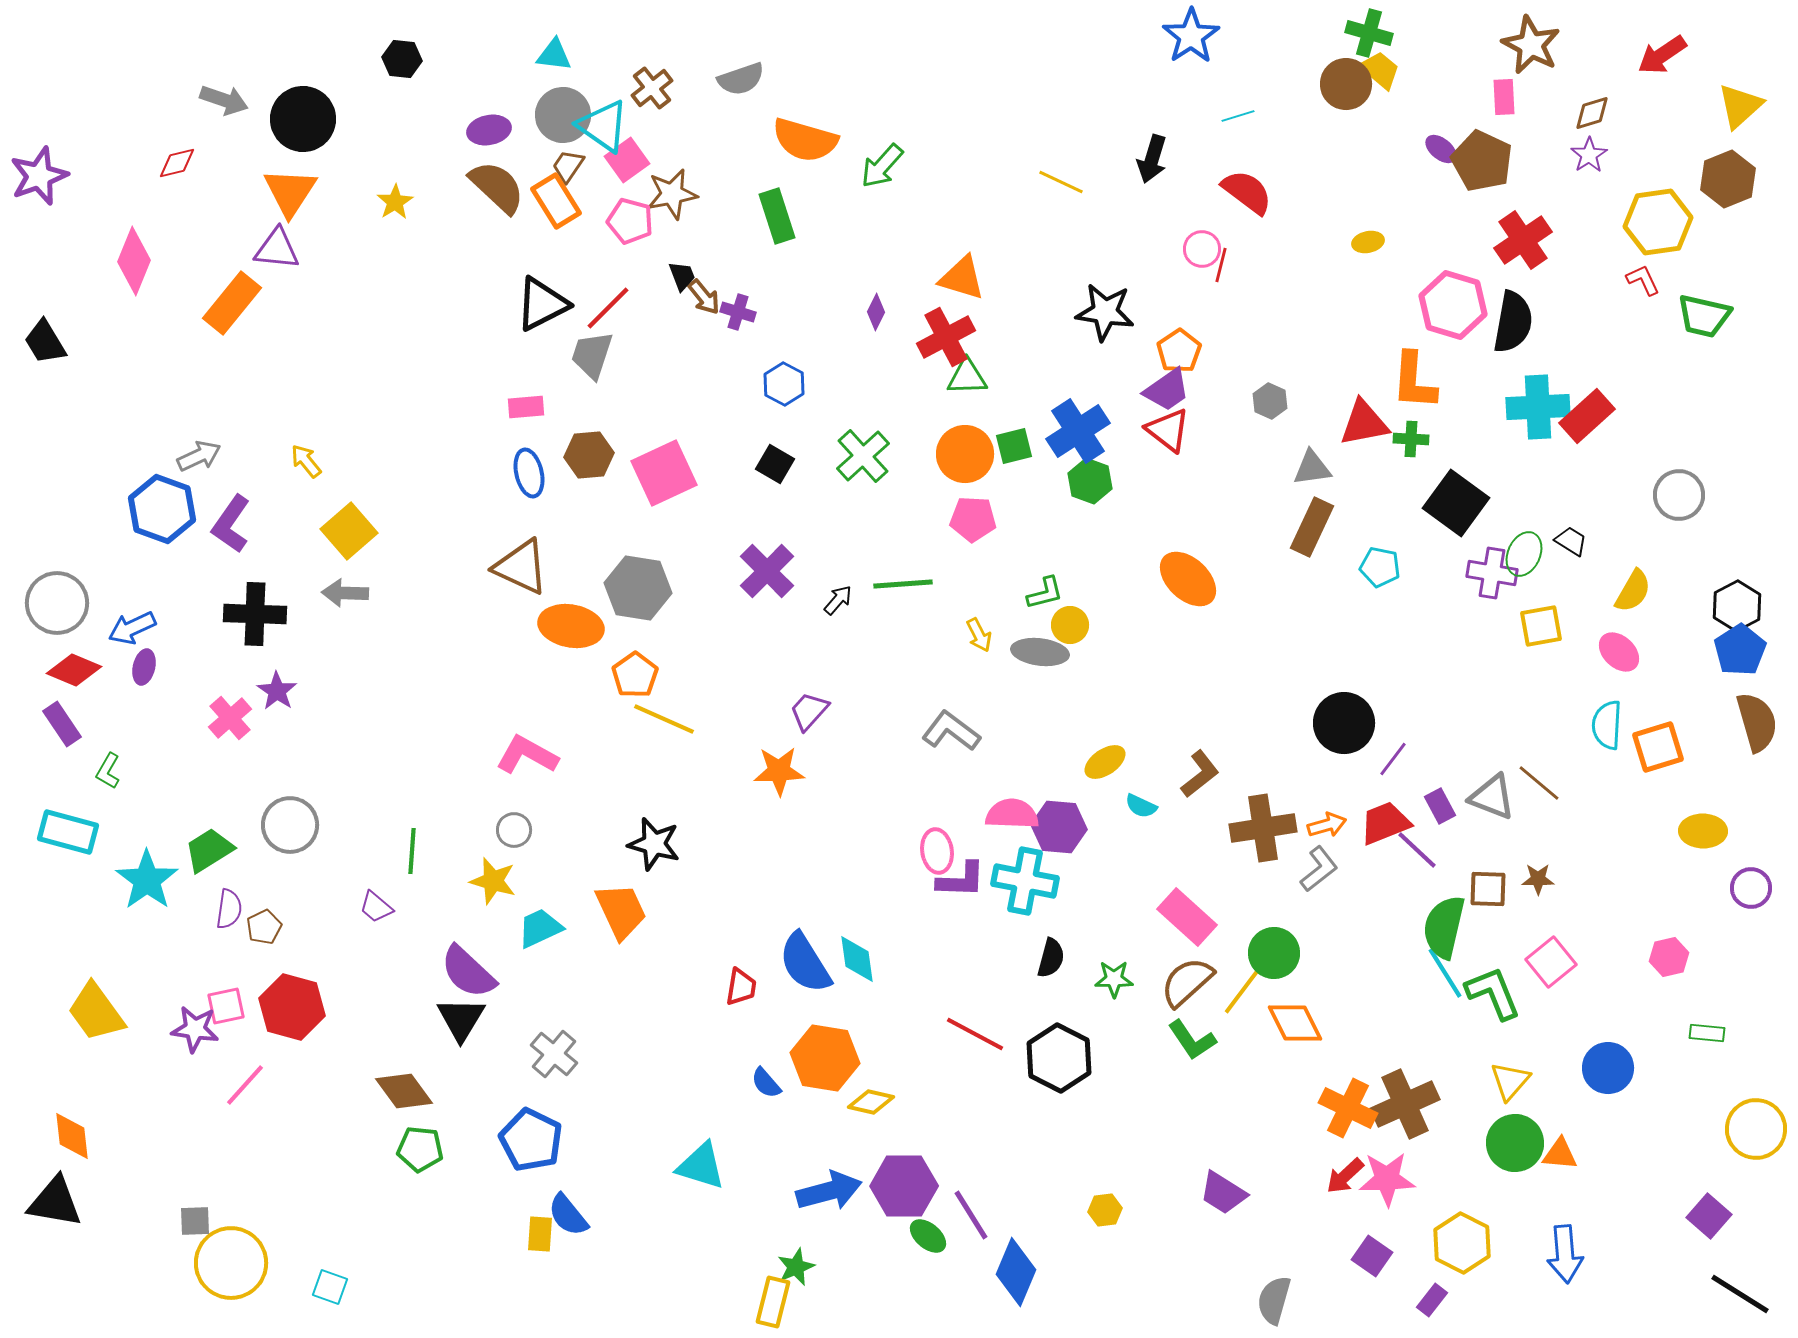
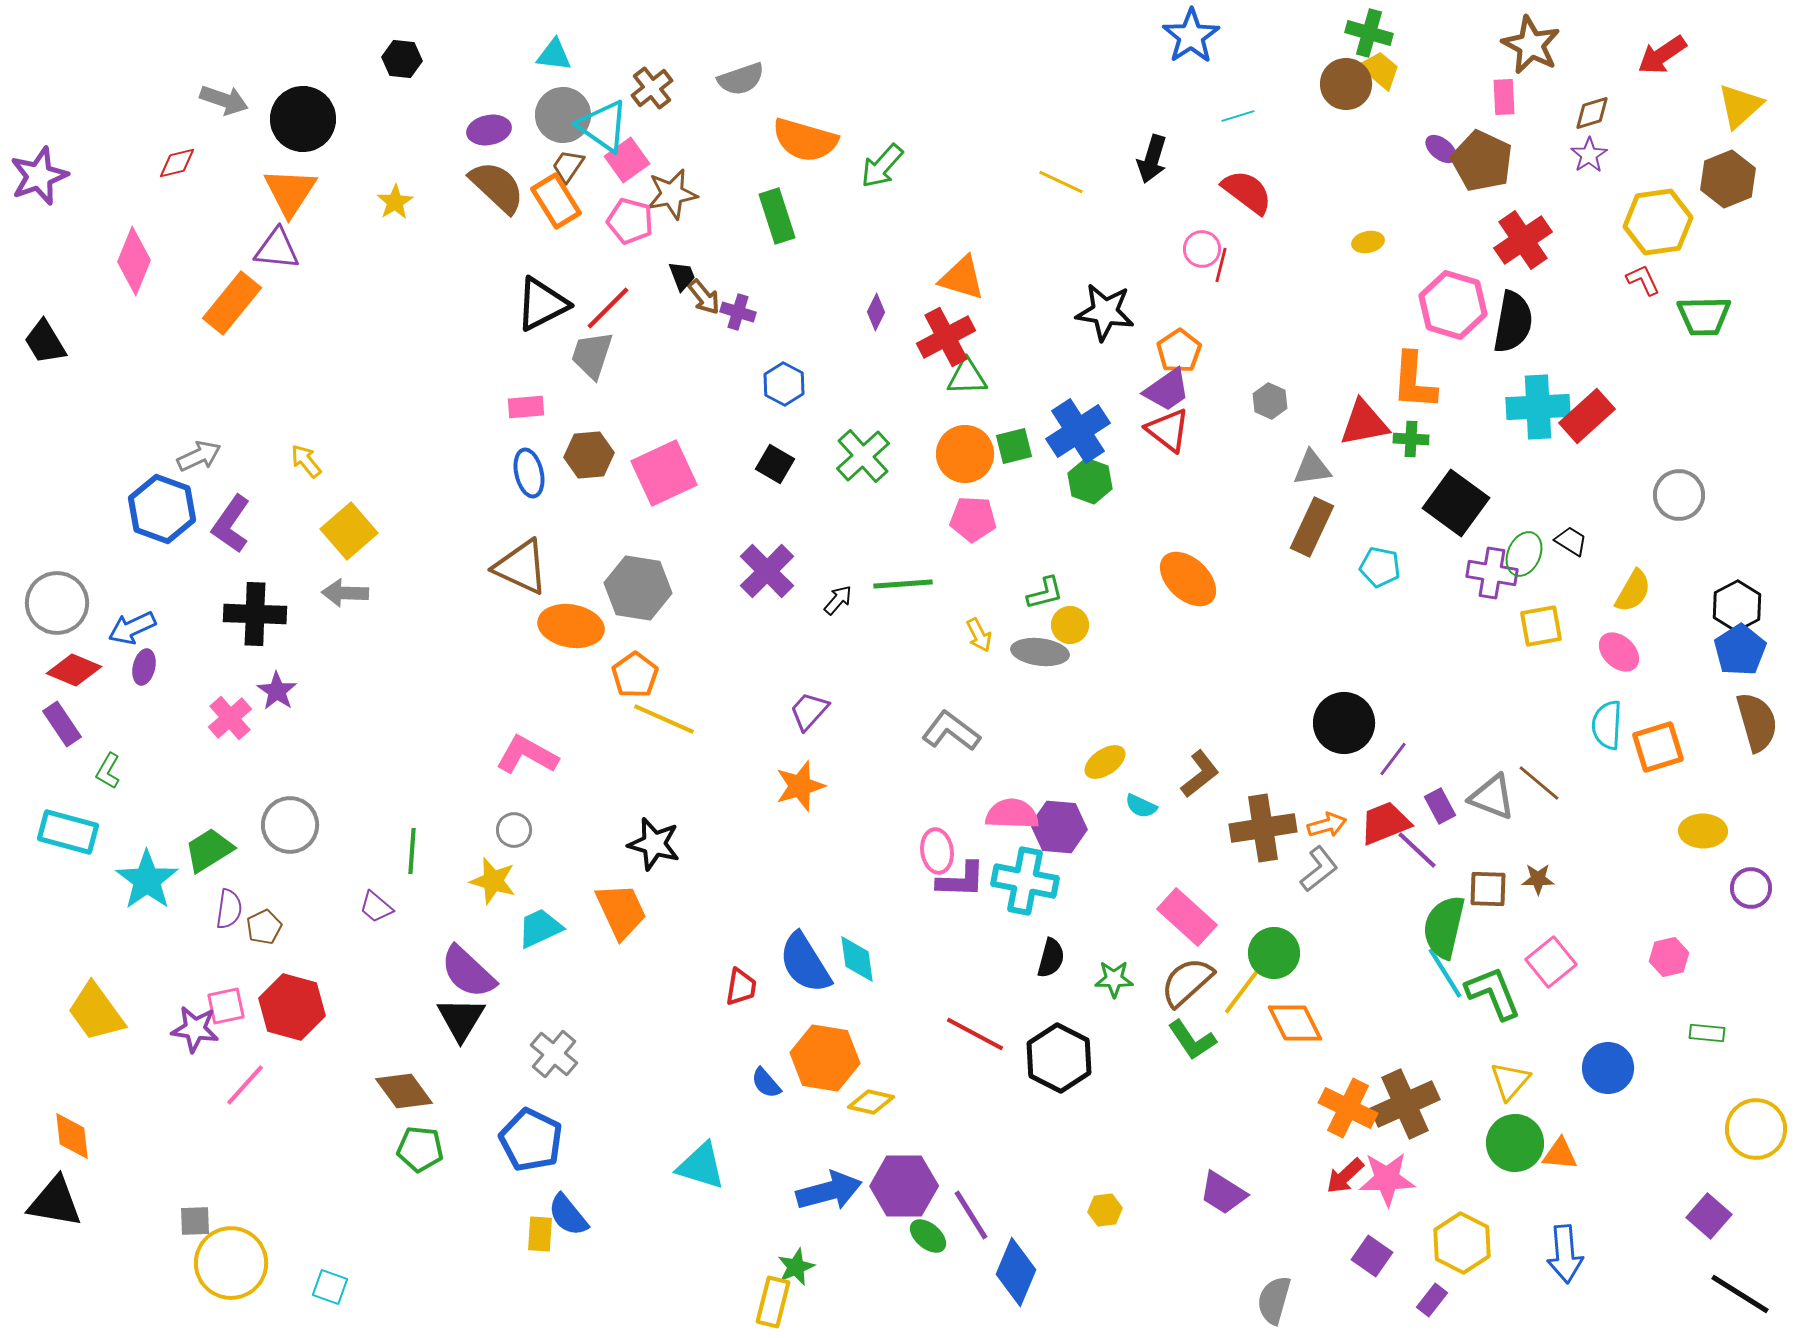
green trapezoid at (1704, 316): rotated 14 degrees counterclockwise
orange star at (779, 771): moved 21 px right, 15 px down; rotated 15 degrees counterclockwise
